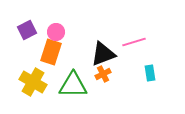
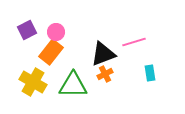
orange rectangle: rotated 20 degrees clockwise
orange cross: moved 2 px right
